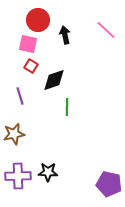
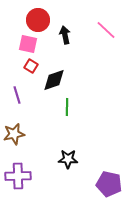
purple line: moved 3 px left, 1 px up
black star: moved 20 px right, 13 px up
